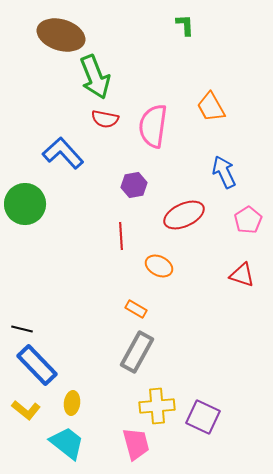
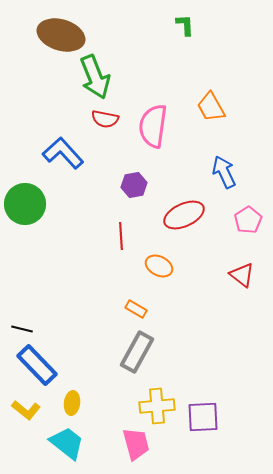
red triangle: rotated 20 degrees clockwise
purple square: rotated 28 degrees counterclockwise
